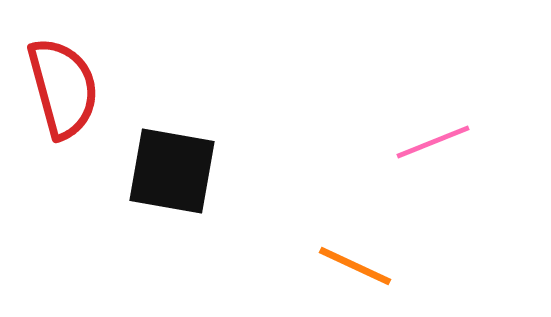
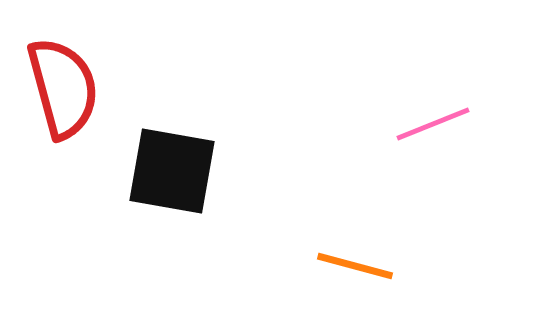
pink line: moved 18 px up
orange line: rotated 10 degrees counterclockwise
